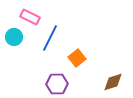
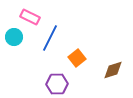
brown diamond: moved 12 px up
